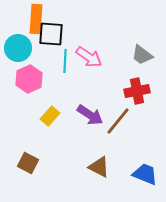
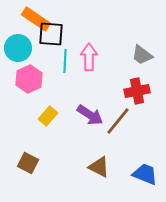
orange rectangle: rotated 60 degrees counterclockwise
pink arrow: rotated 124 degrees counterclockwise
yellow rectangle: moved 2 px left
